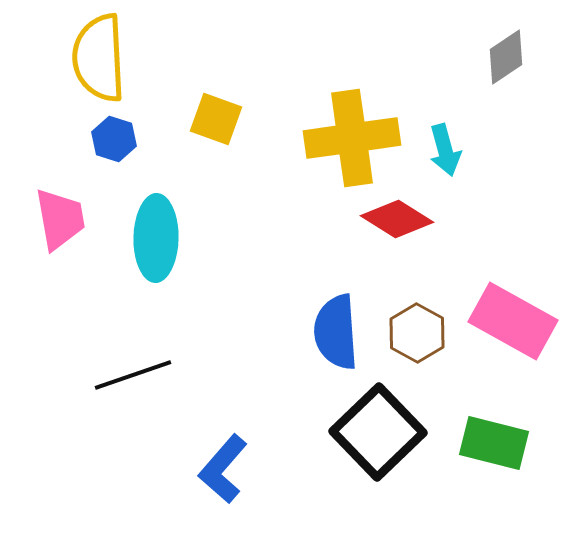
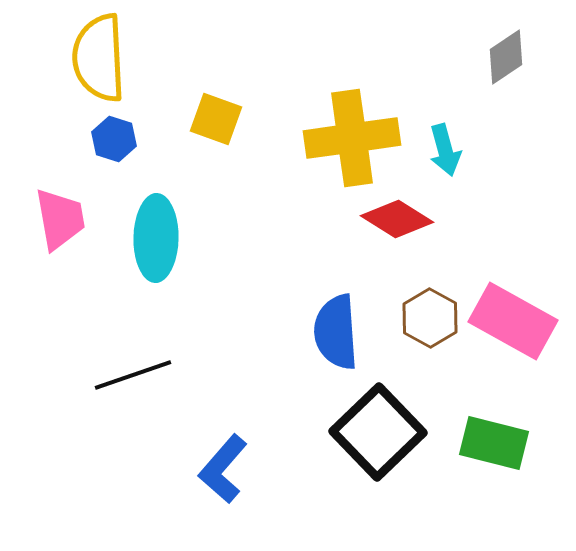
brown hexagon: moved 13 px right, 15 px up
